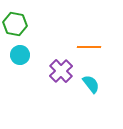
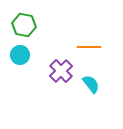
green hexagon: moved 9 px right, 1 px down
